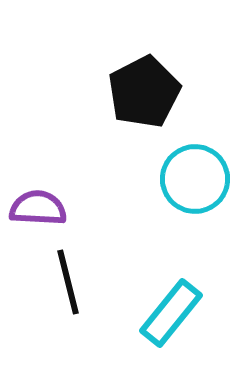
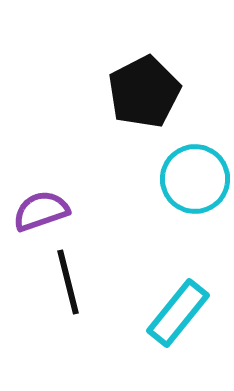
purple semicircle: moved 3 px right, 3 px down; rotated 22 degrees counterclockwise
cyan rectangle: moved 7 px right
